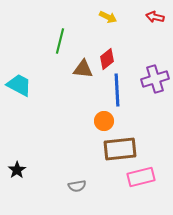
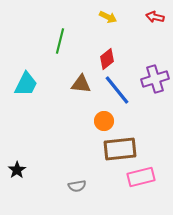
brown triangle: moved 2 px left, 15 px down
cyan trapezoid: moved 7 px right, 1 px up; rotated 88 degrees clockwise
blue line: rotated 36 degrees counterclockwise
